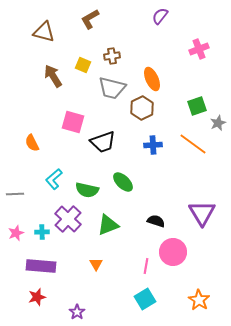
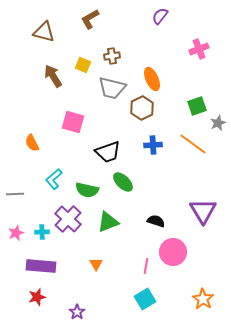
black trapezoid: moved 5 px right, 10 px down
purple triangle: moved 1 px right, 2 px up
green triangle: moved 3 px up
orange star: moved 4 px right, 1 px up
